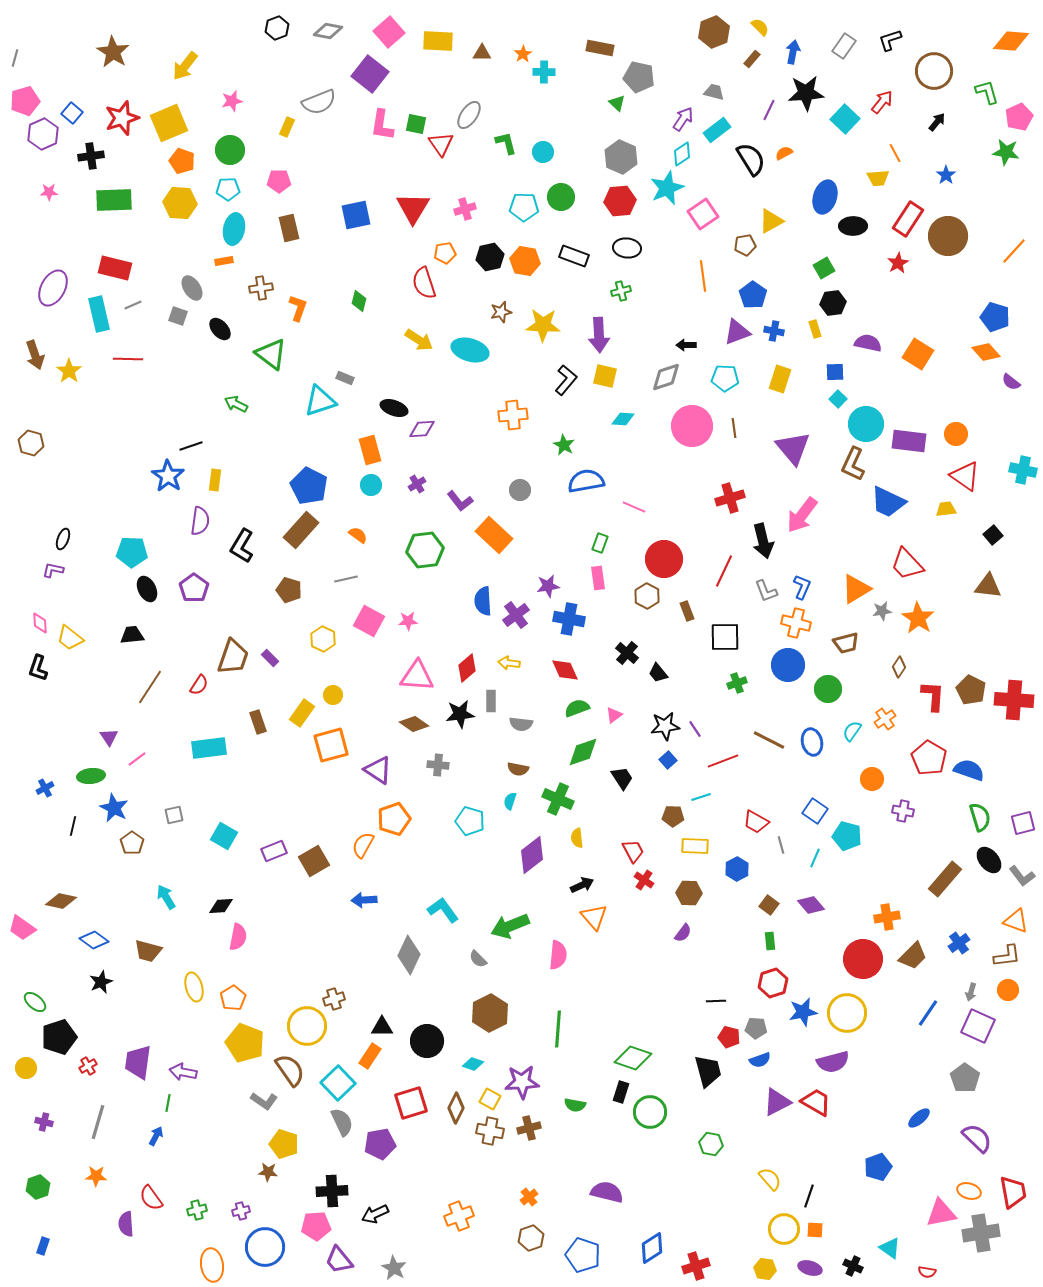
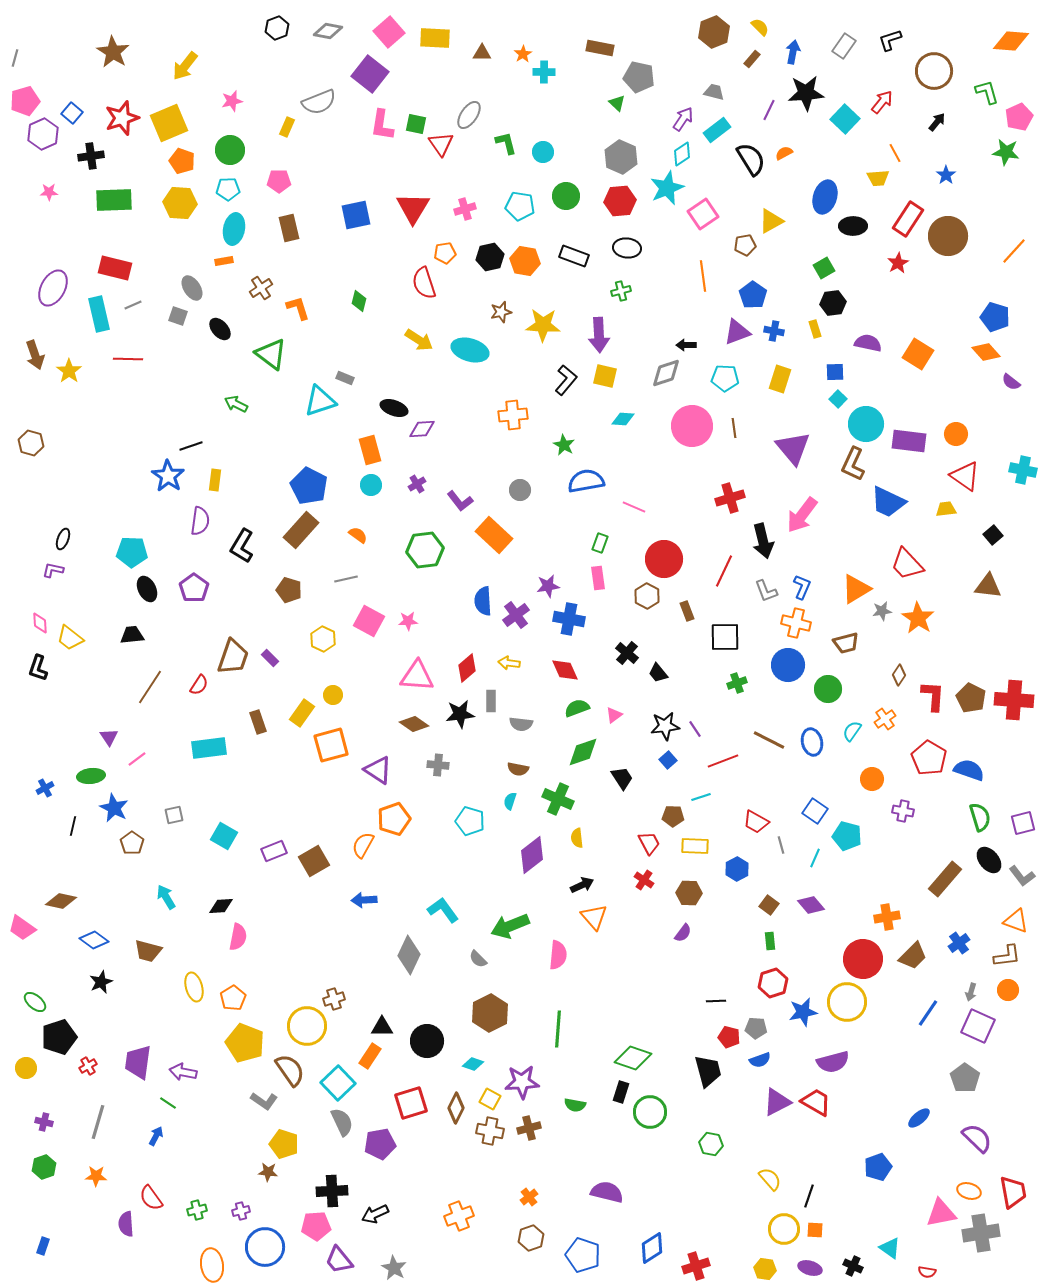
yellow rectangle at (438, 41): moved 3 px left, 3 px up
green circle at (561, 197): moved 5 px right, 1 px up
cyan pentagon at (524, 207): moved 4 px left, 1 px up; rotated 8 degrees clockwise
brown cross at (261, 288): rotated 25 degrees counterclockwise
orange L-shape at (298, 308): rotated 36 degrees counterclockwise
gray diamond at (666, 377): moved 4 px up
brown diamond at (899, 667): moved 8 px down
brown pentagon at (971, 690): moved 8 px down
red trapezoid at (633, 851): moved 16 px right, 8 px up
yellow circle at (847, 1013): moved 11 px up
green line at (168, 1103): rotated 66 degrees counterclockwise
green hexagon at (38, 1187): moved 6 px right, 20 px up
